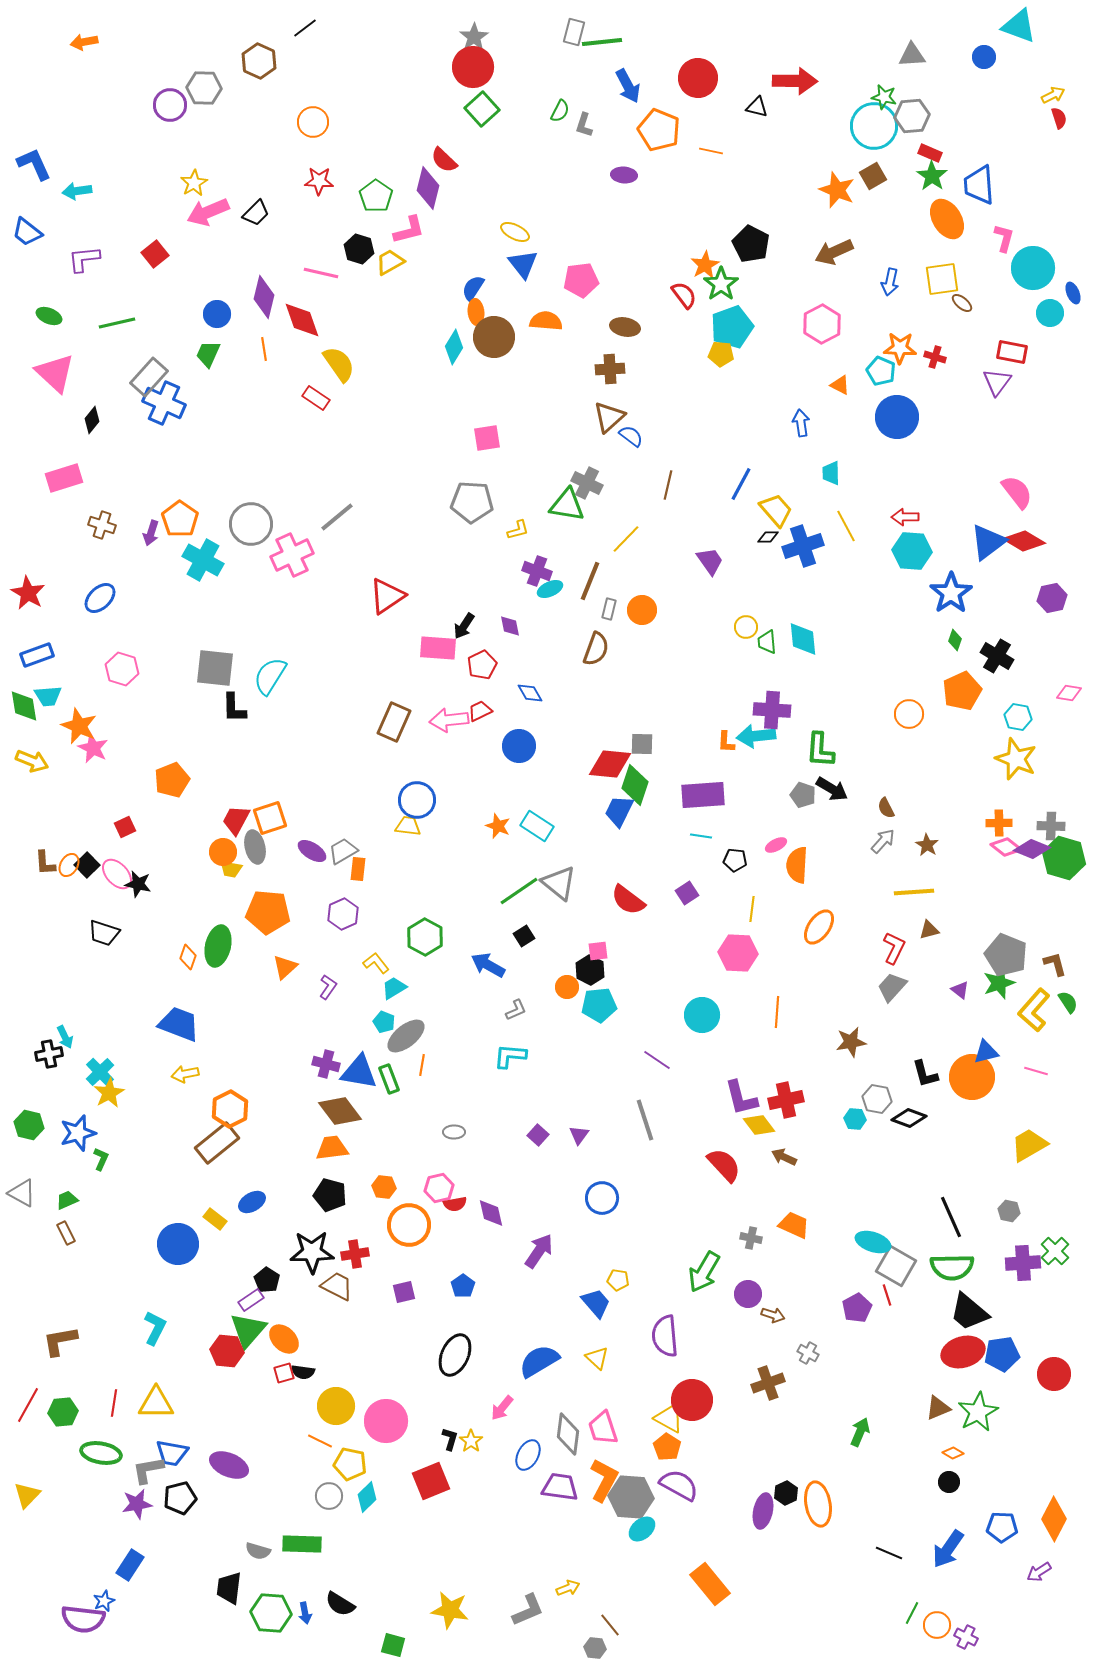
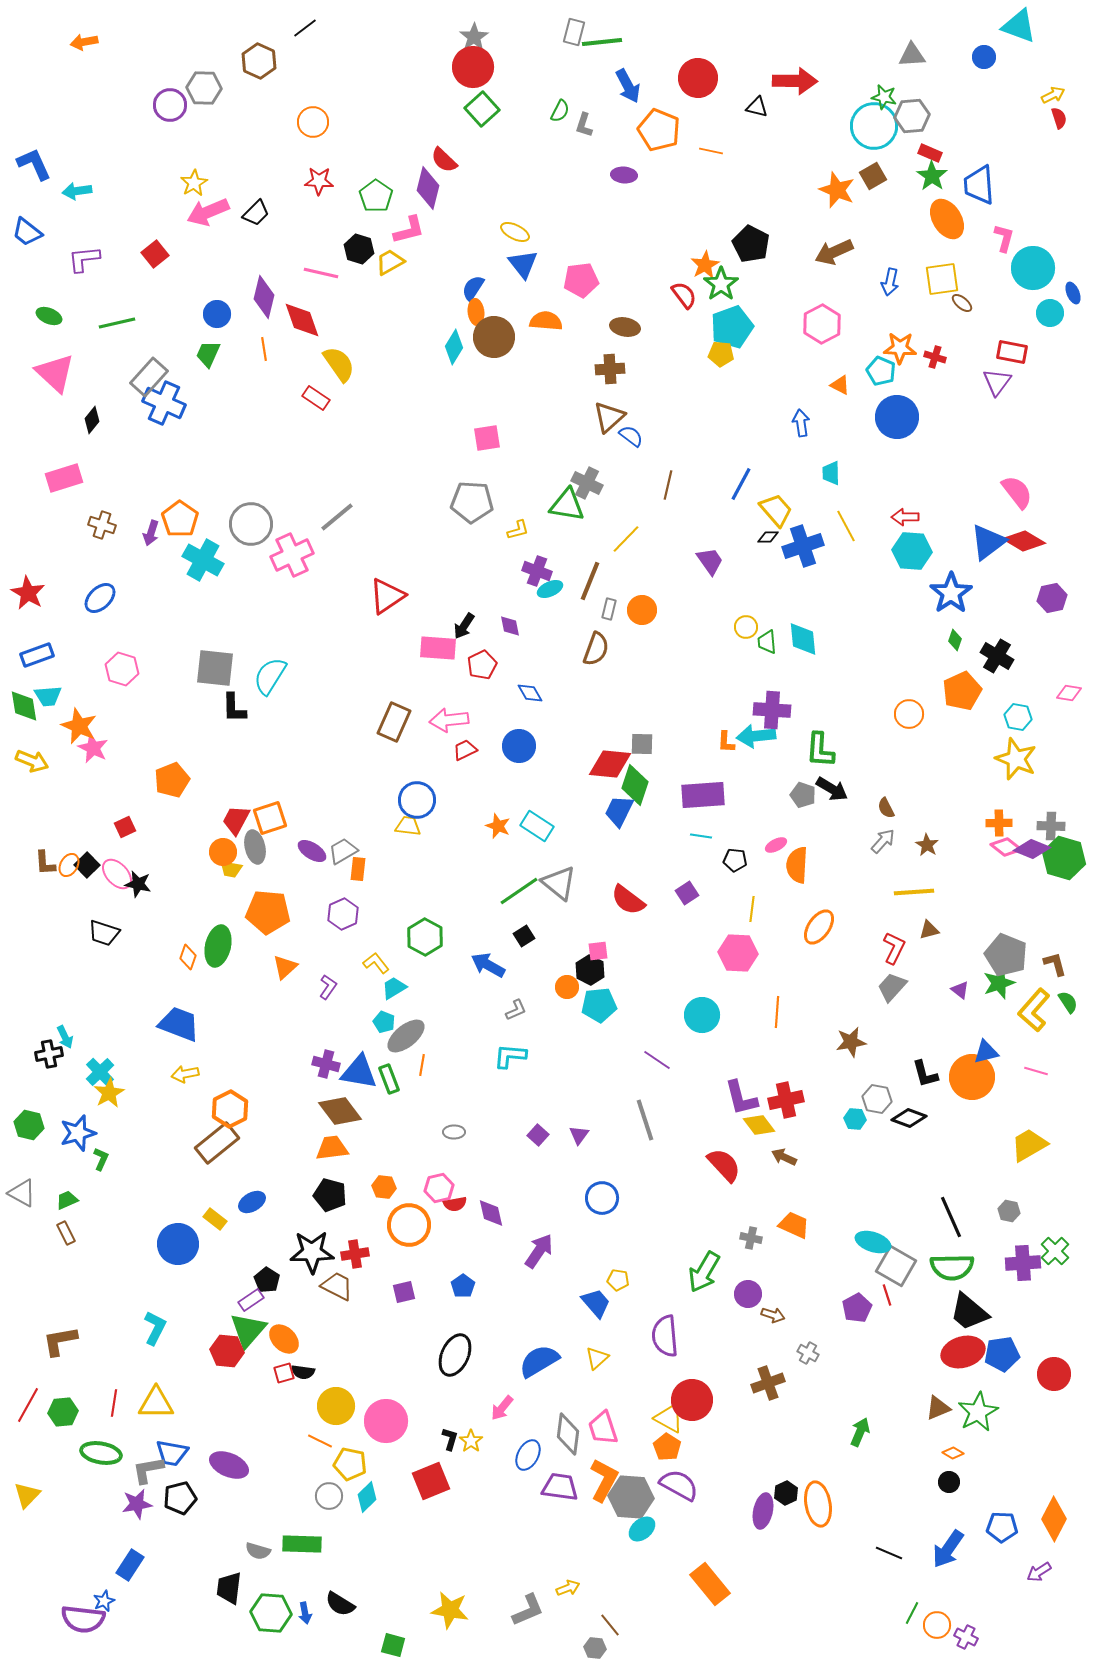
red trapezoid at (480, 711): moved 15 px left, 39 px down
yellow triangle at (597, 1358): rotated 35 degrees clockwise
